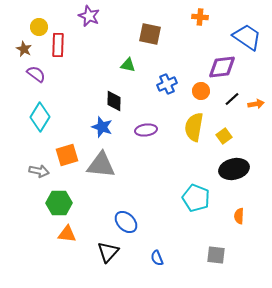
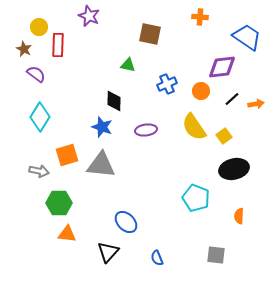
yellow semicircle: rotated 44 degrees counterclockwise
